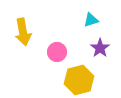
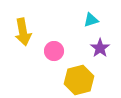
pink circle: moved 3 px left, 1 px up
